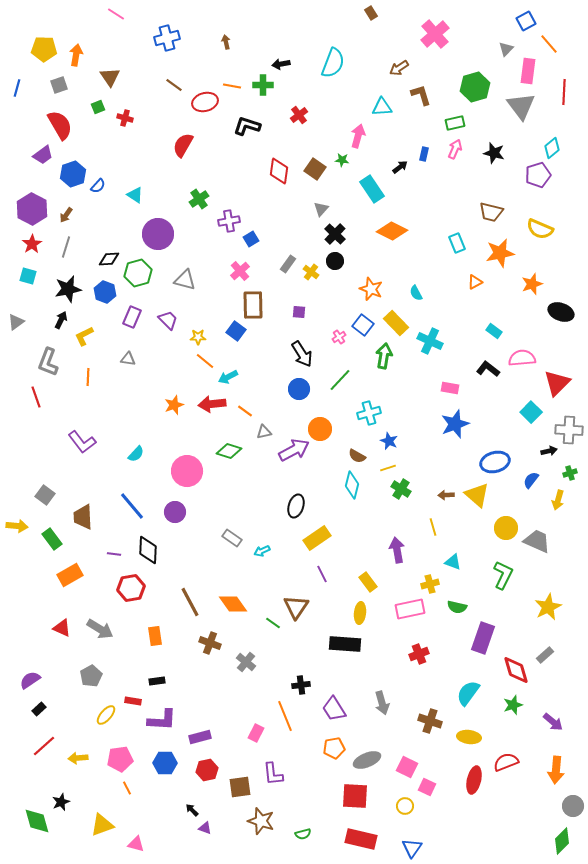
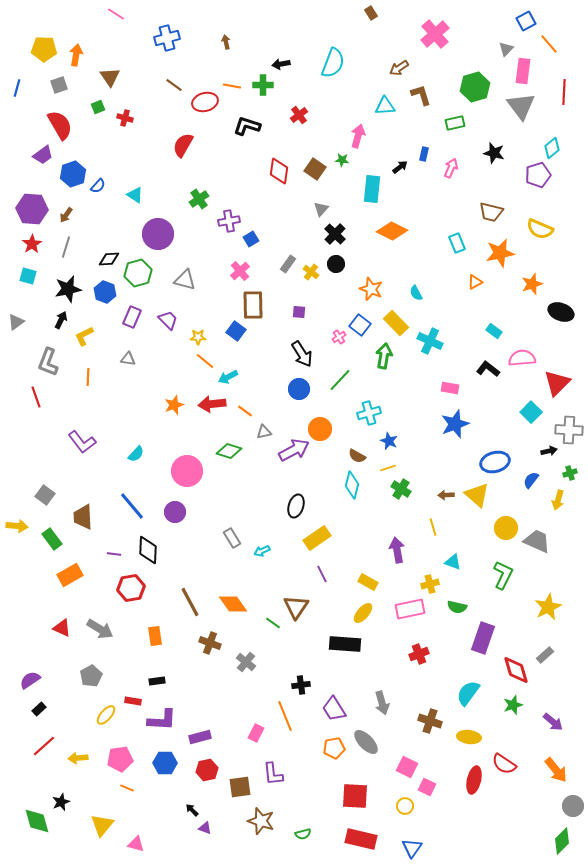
pink rectangle at (528, 71): moved 5 px left
cyan triangle at (382, 107): moved 3 px right, 1 px up
pink arrow at (455, 149): moved 4 px left, 19 px down
cyan rectangle at (372, 189): rotated 40 degrees clockwise
purple hexagon at (32, 209): rotated 24 degrees counterclockwise
black circle at (335, 261): moved 1 px right, 3 px down
blue square at (363, 325): moved 3 px left
gray rectangle at (232, 538): rotated 24 degrees clockwise
yellow rectangle at (368, 582): rotated 24 degrees counterclockwise
yellow ellipse at (360, 613): moved 3 px right; rotated 35 degrees clockwise
gray ellipse at (367, 760): moved 1 px left, 18 px up; rotated 68 degrees clockwise
red semicircle at (506, 762): moved 2 px left, 2 px down; rotated 125 degrees counterclockwise
orange arrow at (556, 770): rotated 44 degrees counterclockwise
orange line at (127, 788): rotated 40 degrees counterclockwise
yellow triangle at (102, 825): rotated 30 degrees counterclockwise
